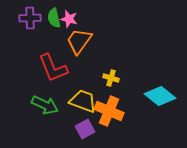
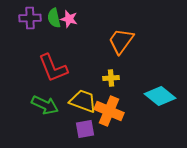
orange trapezoid: moved 42 px right
yellow cross: rotated 21 degrees counterclockwise
purple square: rotated 18 degrees clockwise
